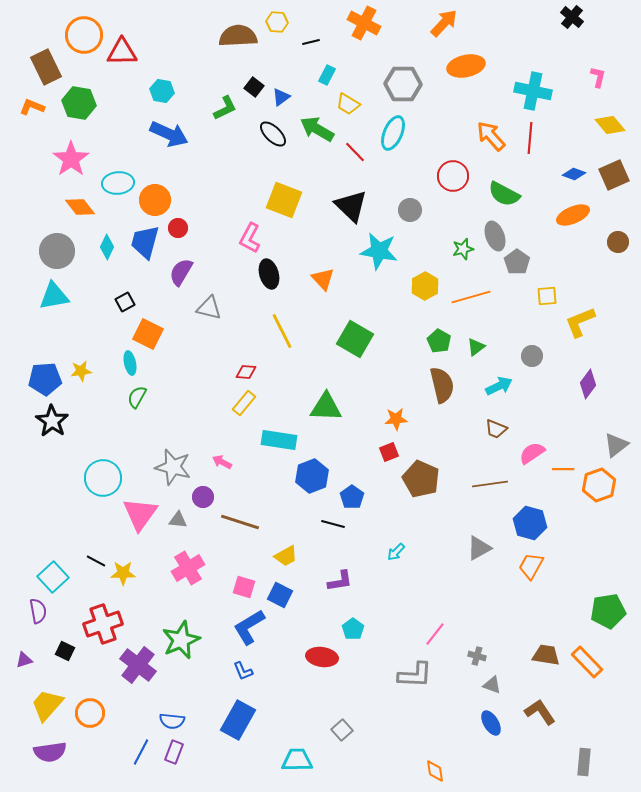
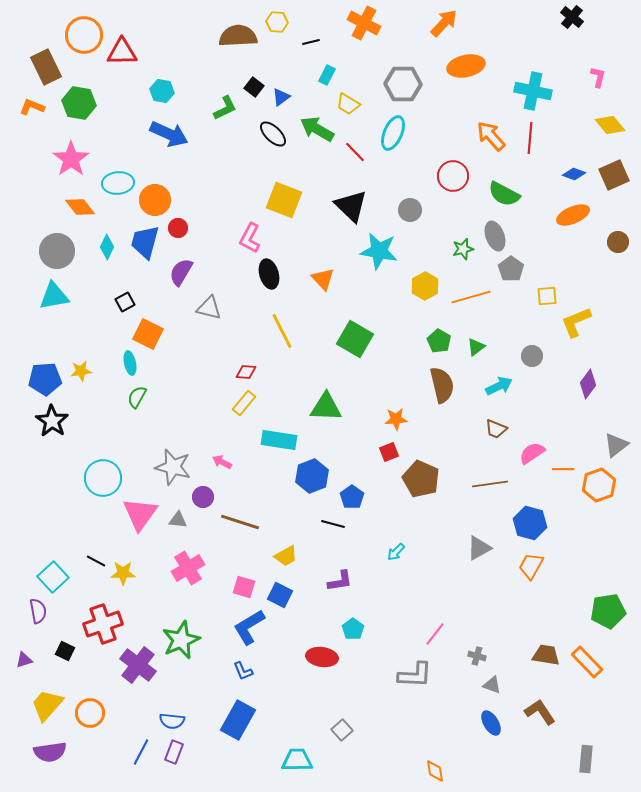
gray pentagon at (517, 262): moved 6 px left, 7 px down
yellow L-shape at (580, 322): moved 4 px left
gray rectangle at (584, 762): moved 2 px right, 3 px up
